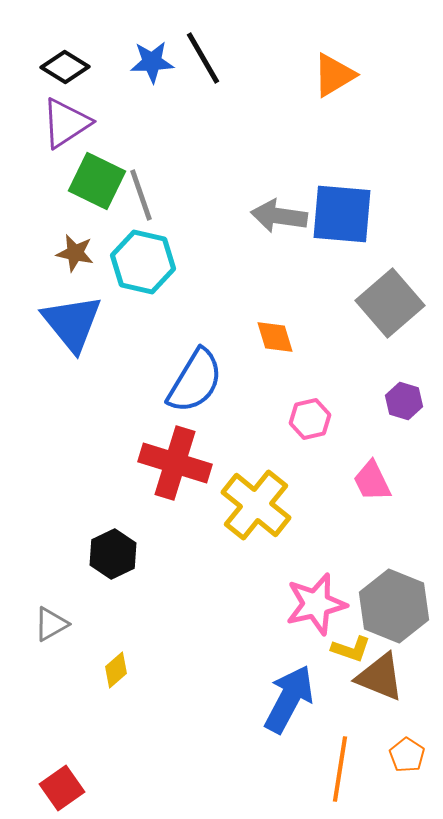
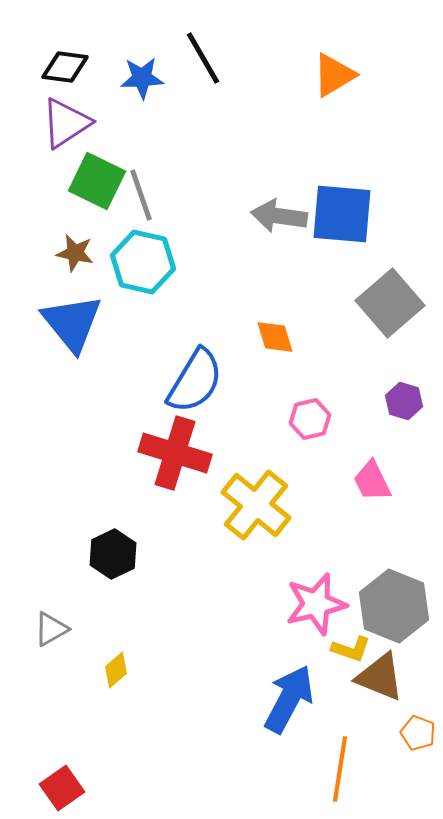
blue star: moved 10 px left, 16 px down
black diamond: rotated 24 degrees counterclockwise
red cross: moved 10 px up
gray triangle: moved 5 px down
orange pentagon: moved 11 px right, 22 px up; rotated 12 degrees counterclockwise
